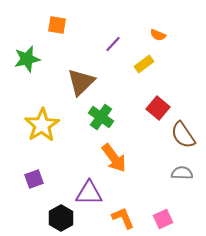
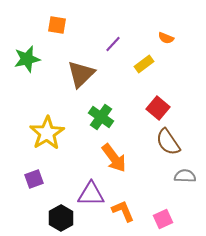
orange semicircle: moved 8 px right, 3 px down
brown triangle: moved 8 px up
yellow star: moved 5 px right, 8 px down
brown semicircle: moved 15 px left, 7 px down
gray semicircle: moved 3 px right, 3 px down
purple triangle: moved 2 px right, 1 px down
orange L-shape: moved 7 px up
